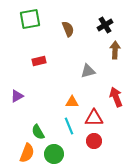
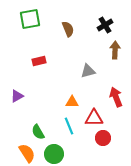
red circle: moved 9 px right, 3 px up
orange semicircle: rotated 54 degrees counterclockwise
